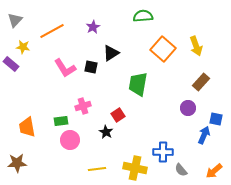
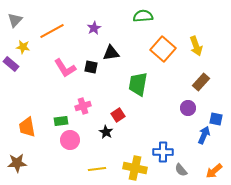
purple star: moved 1 px right, 1 px down
black triangle: rotated 24 degrees clockwise
